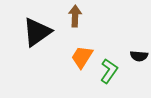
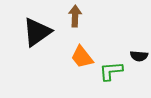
orange trapezoid: rotated 70 degrees counterclockwise
green L-shape: moved 2 px right; rotated 130 degrees counterclockwise
